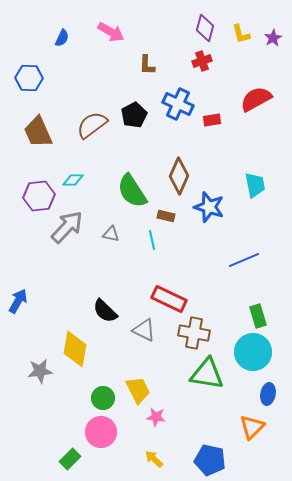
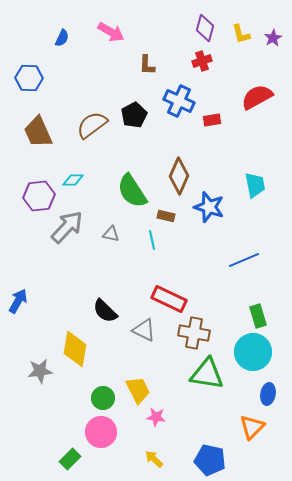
red semicircle at (256, 99): moved 1 px right, 2 px up
blue cross at (178, 104): moved 1 px right, 3 px up
